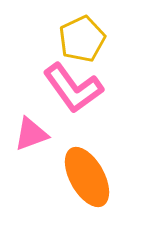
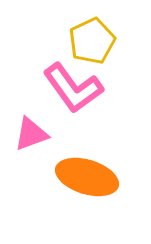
yellow pentagon: moved 10 px right, 2 px down
orange ellipse: rotated 44 degrees counterclockwise
